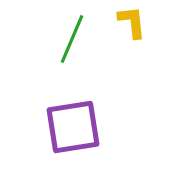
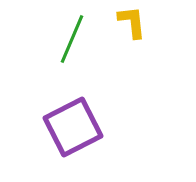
purple square: rotated 18 degrees counterclockwise
